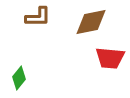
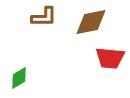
brown L-shape: moved 6 px right
green diamond: rotated 20 degrees clockwise
